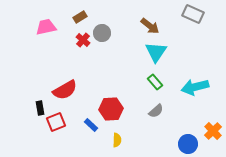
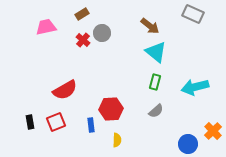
brown rectangle: moved 2 px right, 3 px up
cyan triangle: rotated 25 degrees counterclockwise
green rectangle: rotated 56 degrees clockwise
black rectangle: moved 10 px left, 14 px down
blue rectangle: rotated 40 degrees clockwise
